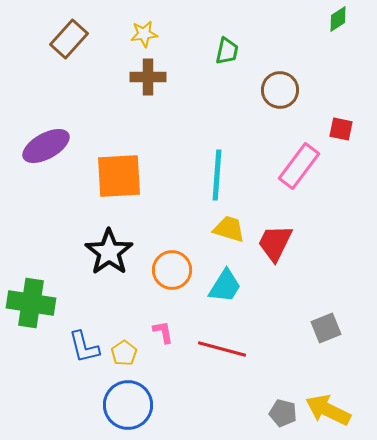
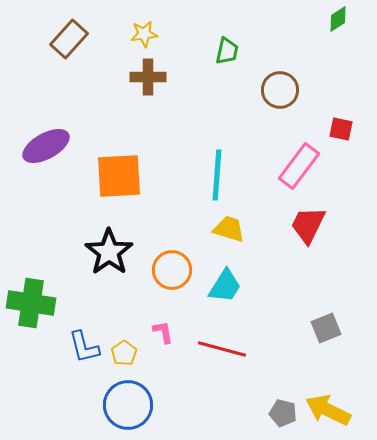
red trapezoid: moved 33 px right, 18 px up
